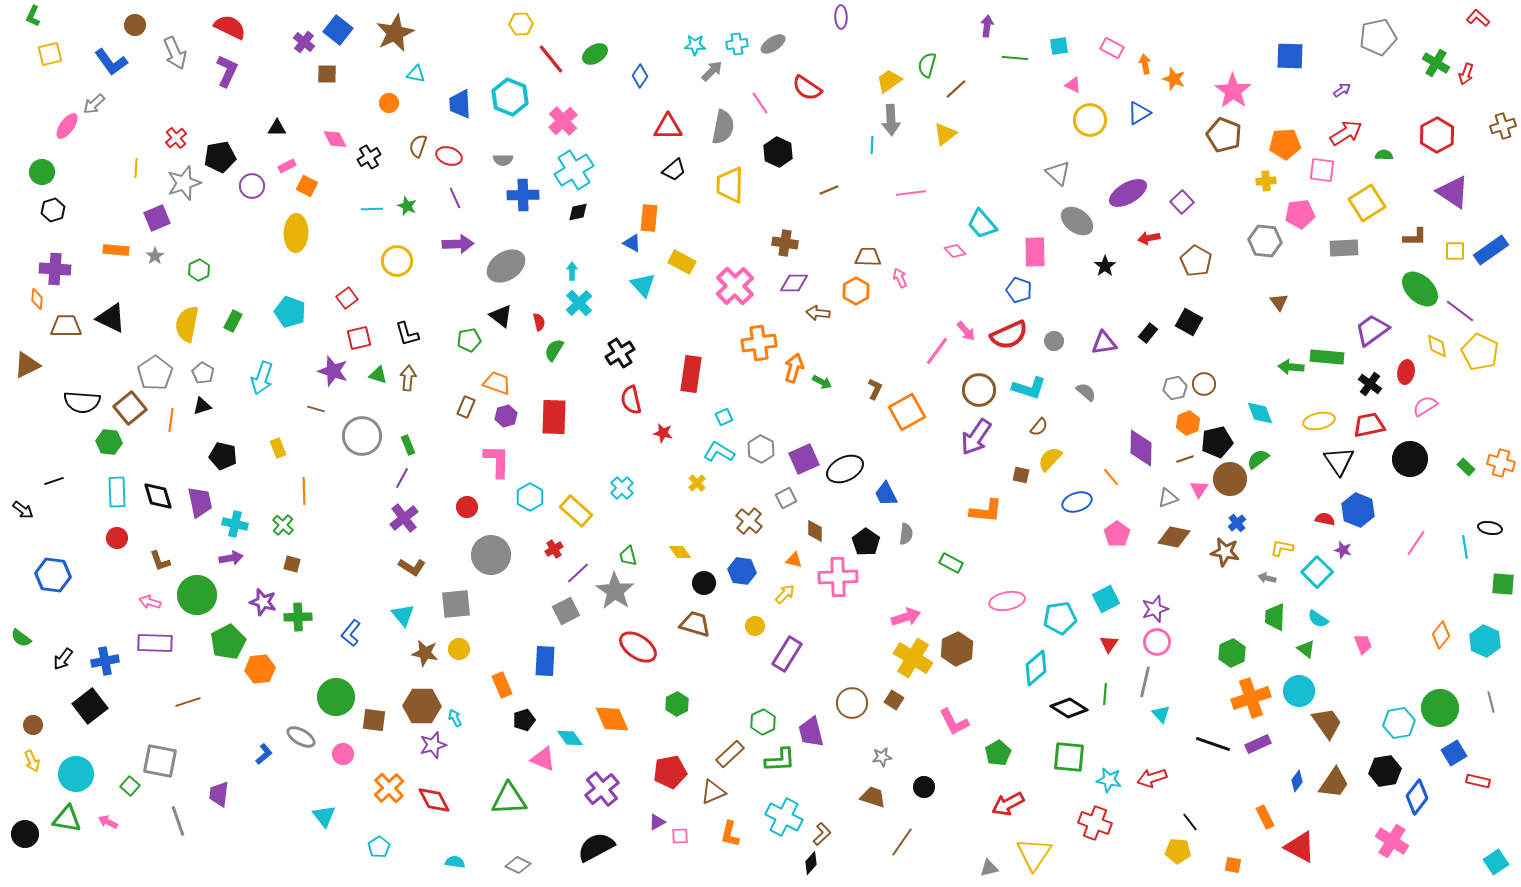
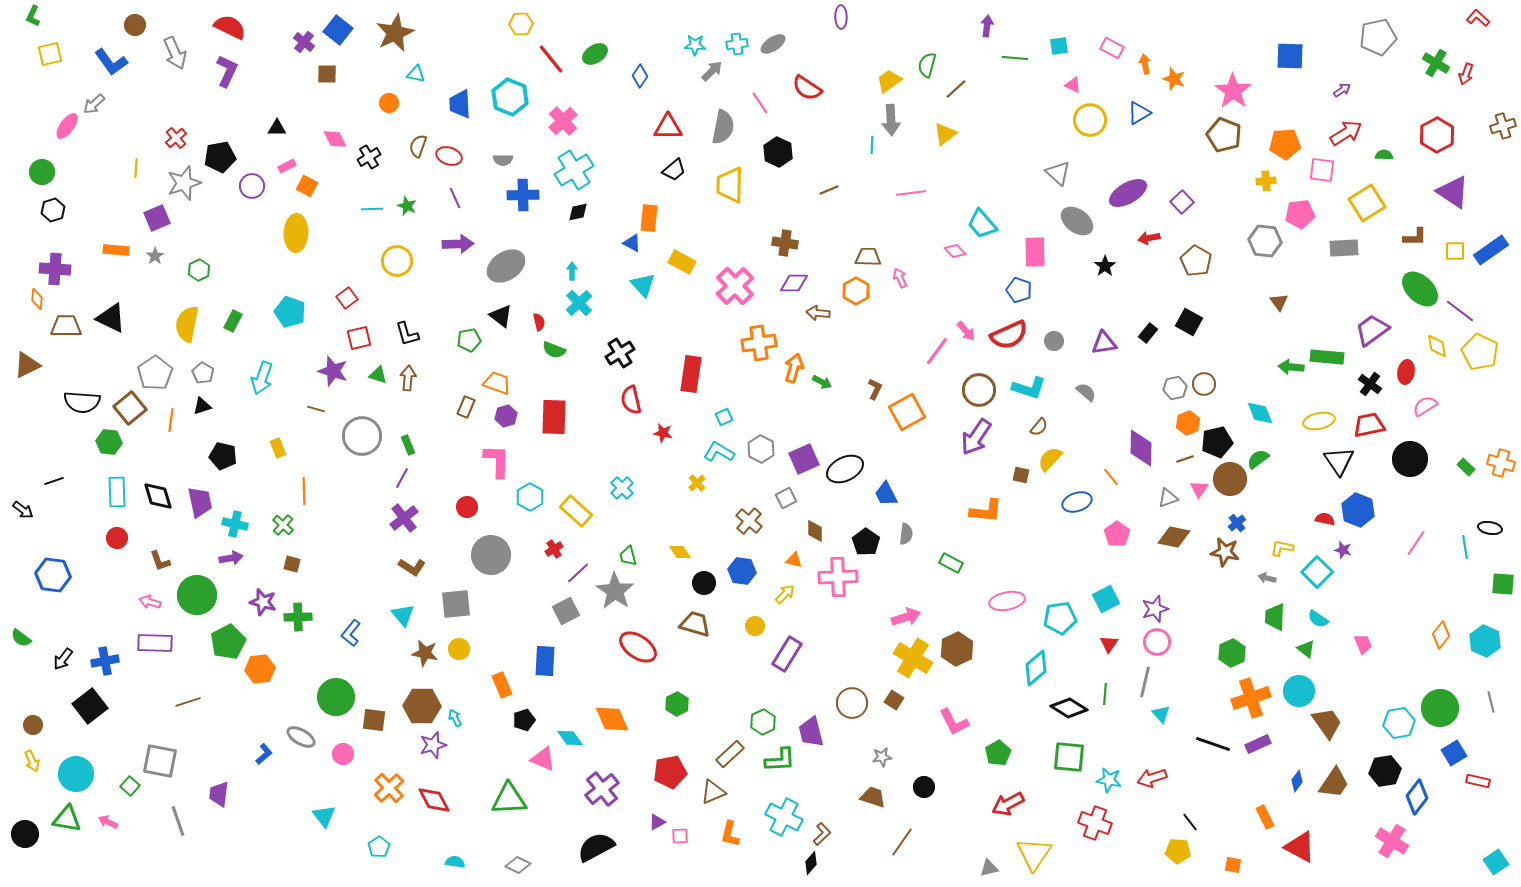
green semicircle at (554, 350): rotated 100 degrees counterclockwise
